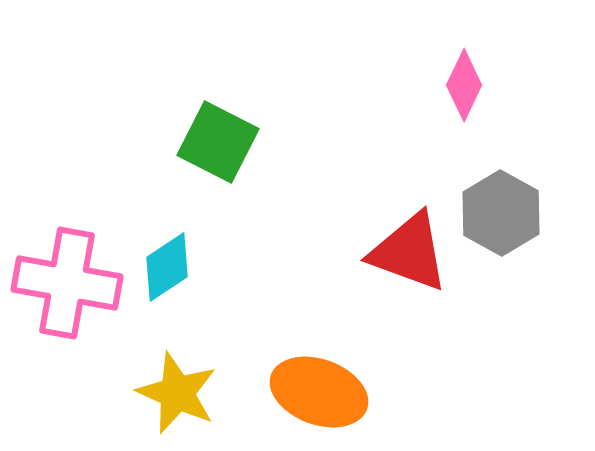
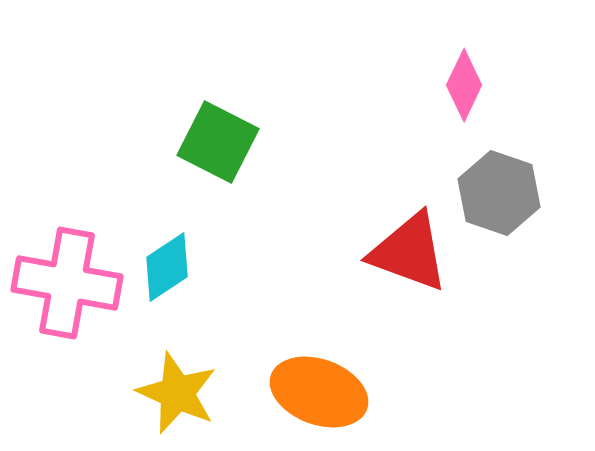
gray hexagon: moved 2 px left, 20 px up; rotated 10 degrees counterclockwise
